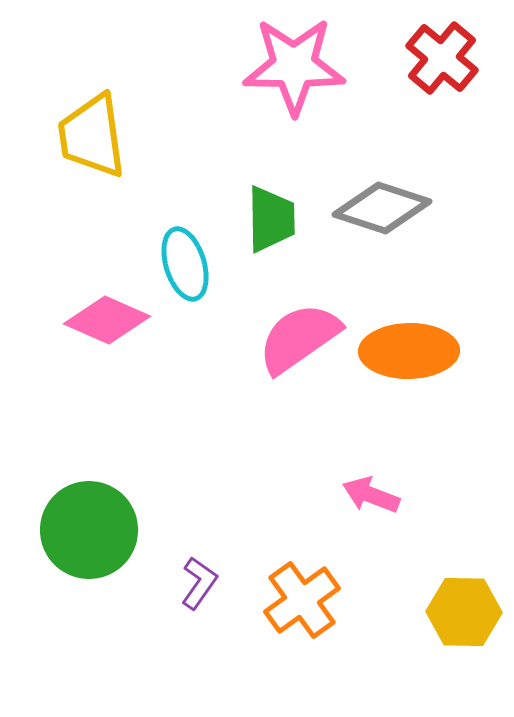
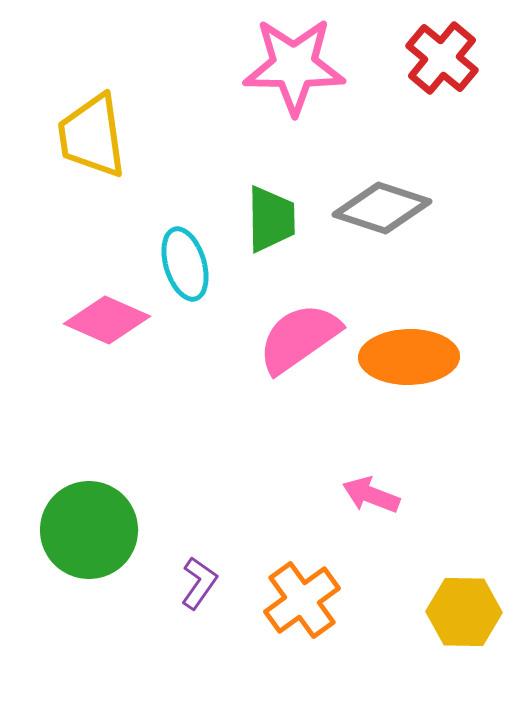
orange ellipse: moved 6 px down
